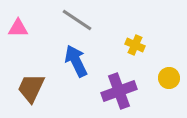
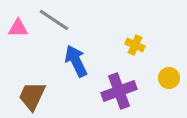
gray line: moved 23 px left
brown trapezoid: moved 1 px right, 8 px down
